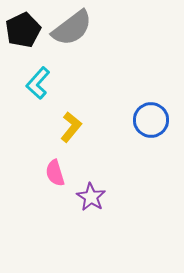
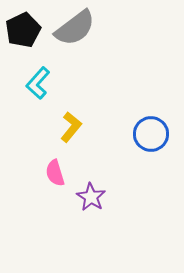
gray semicircle: moved 3 px right
blue circle: moved 14 px down
